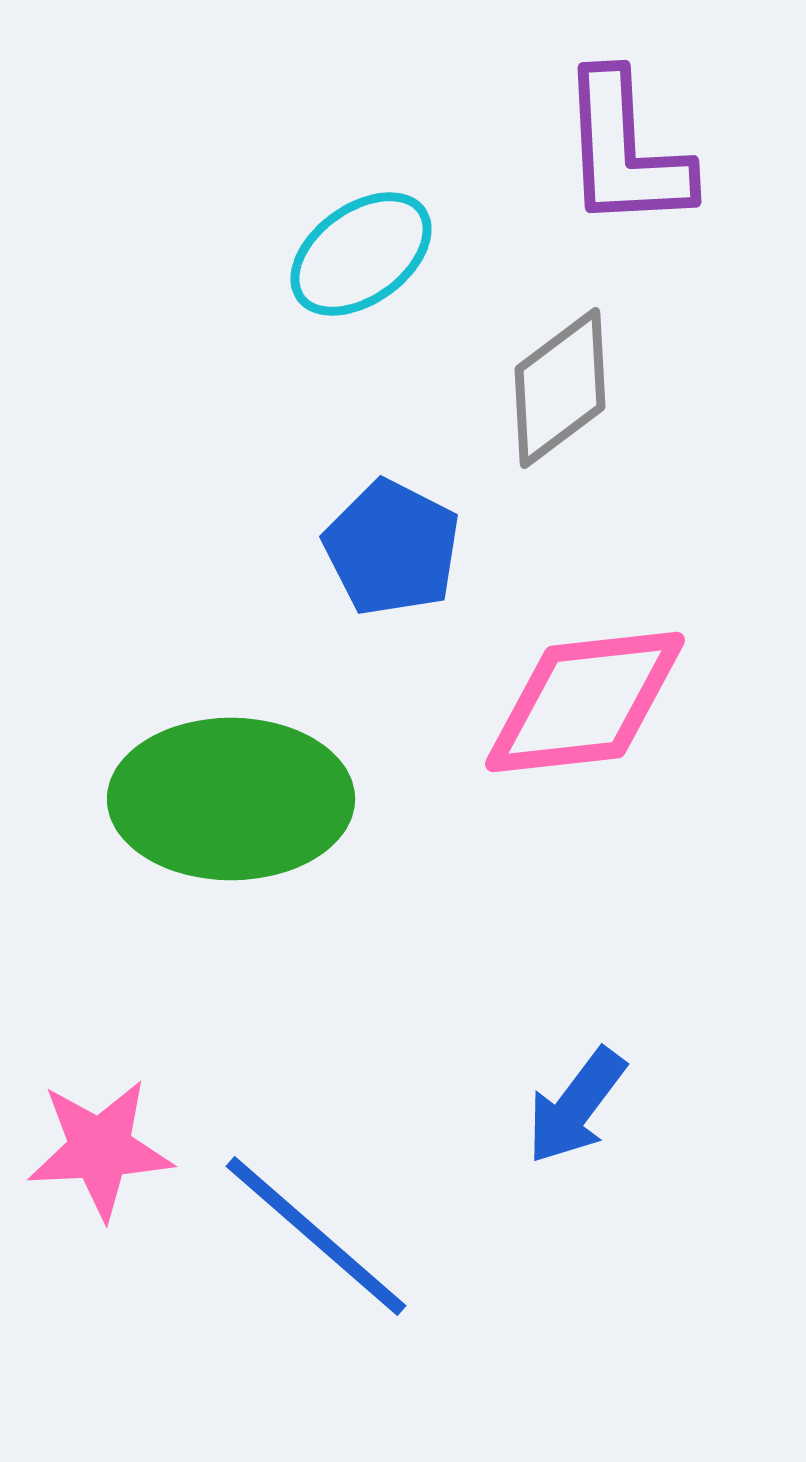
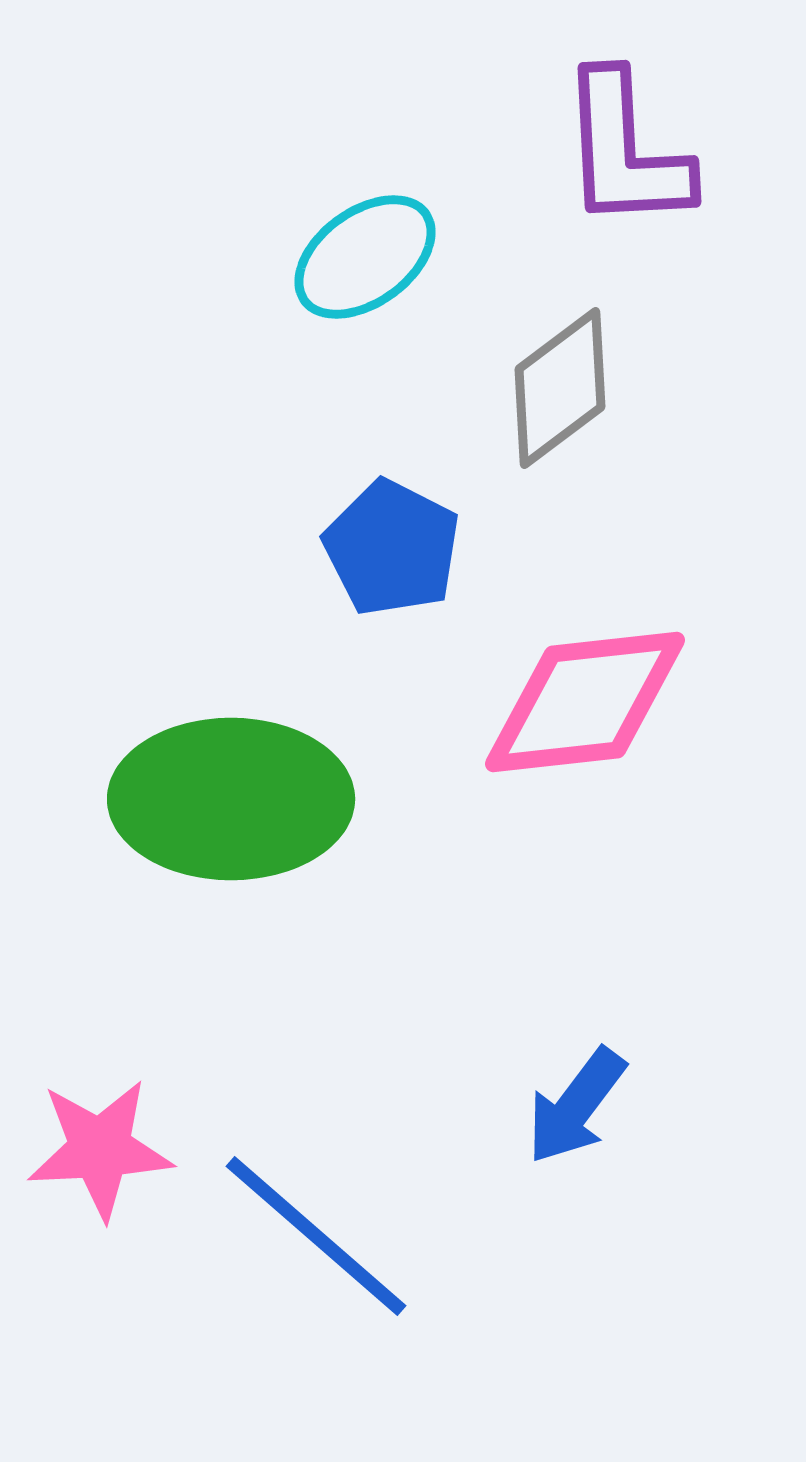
cyan ellipse: moved 4 px right, 3 px down
